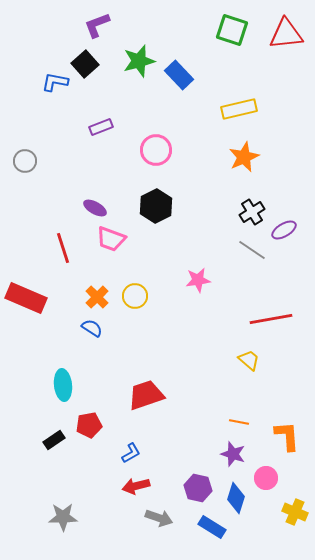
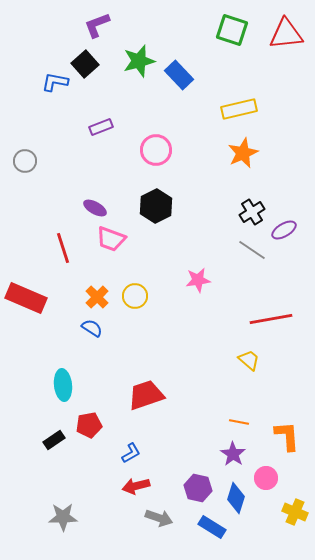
orange star at (244, 157): moved 1 px left, 4 px up
purple star at (233, 454): rotated 15 degrees clockwise
